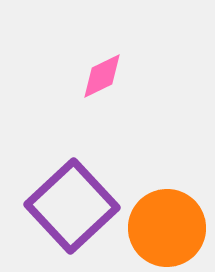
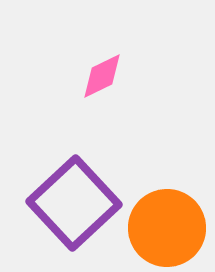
purple square: moved 2 px right, 3 px up
